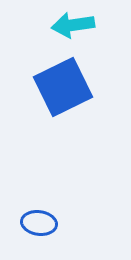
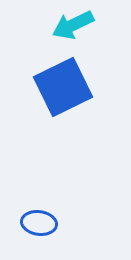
cyan arrow: rotated 18 degrees counterclockwise
